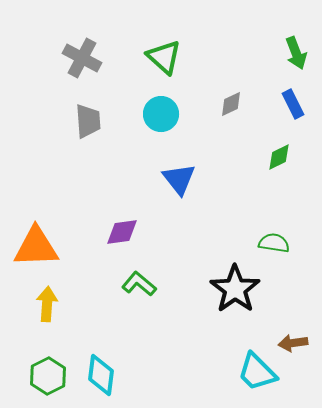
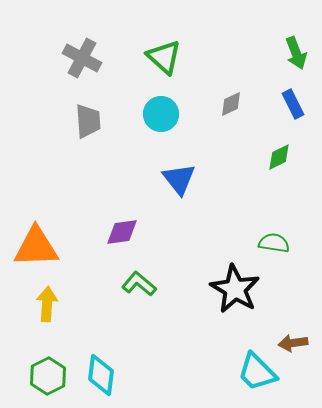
black star: rotated 6 degrees counterclockwise
